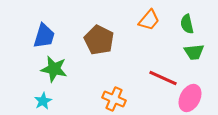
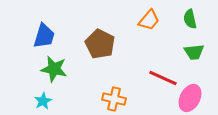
green semicircle: moved 3 px right, 5 px up
brown pentagon: moved 1 px right, 4 px down
orange cross: rotated 10 degrees counterclockwise
